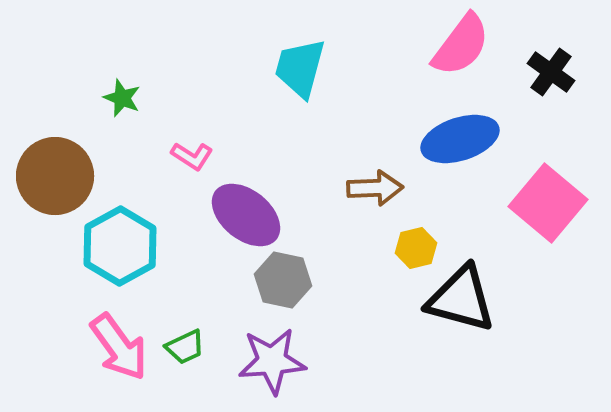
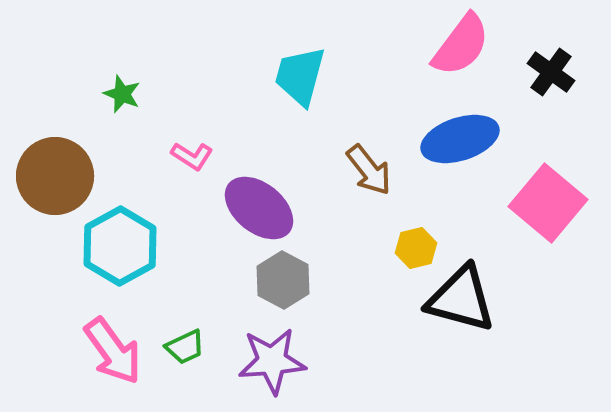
cyan trapezoid: moved 8 px down
green star: moved 4 px up
brown arrow: moved 6 px left, 18 px up; rotated 54 degrees clockwise
purple ellipse: moved 13 px right, 7 px up
gray hexagon: rotated 16 degrees clockwise
pink arrow: moved 6 px left, 4 px down
